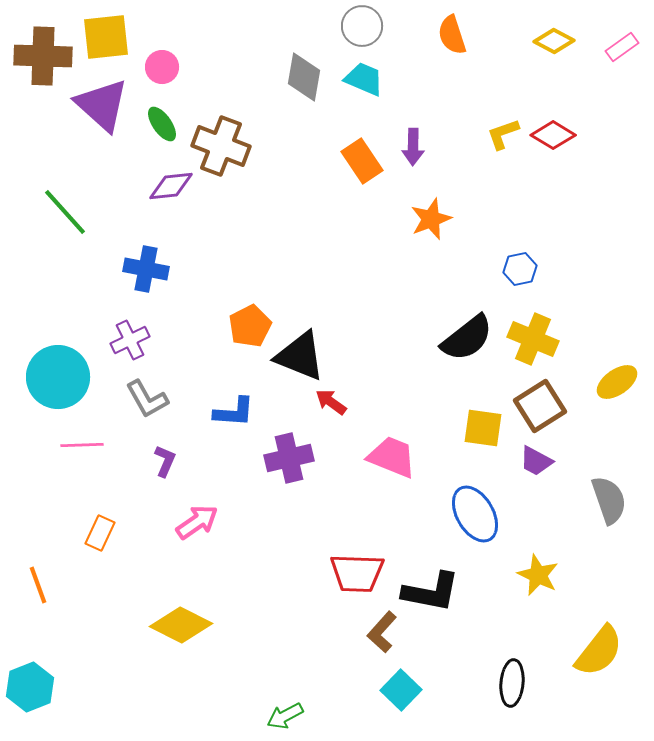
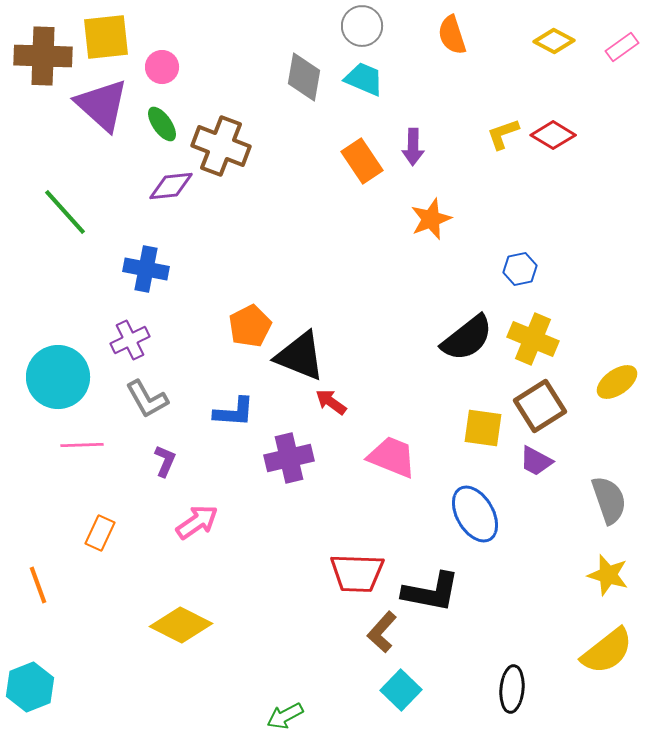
yellow star at (538, 575): moved 70 px right; rotated 9 degrees counterclockwise
yellow semicircle at (599, 651): moved 8 px right; rotated 14 degrees clockwise
black ellipse at (512, 683): moved 6 px down
